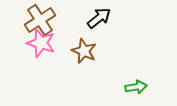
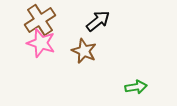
black arrow: moved 1 px left, 3 px down
